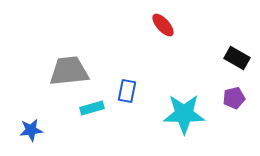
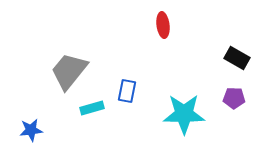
red ellipse: rotated 35 degrees clockwise
gray trapezoid: rotated 45 degrees counterclockwise
purple pentagon: rotated 15 degrees clockwise
